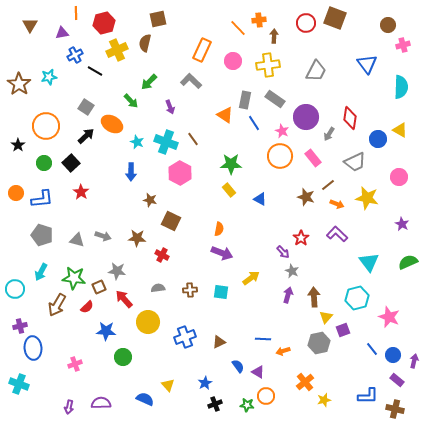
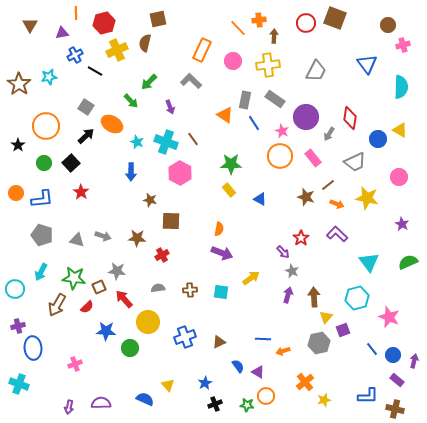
brown square at (171, 221): rotated 24 degrees counterclockwise
red cross at (162, 255): rotated 32 degrees clockwise
purple cross at (20, 326): moved 2 px left
green circle at (123, 357): moved 7 px right, 9 px up
